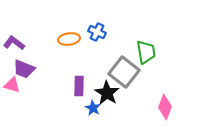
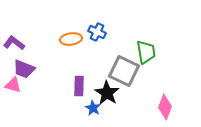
orange ellipse: moved 2 px right
gray square: moved 1 px up; rotated 12 degrees counterclockwise
pink triangle: moved 1 px right
